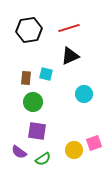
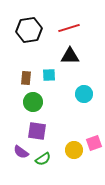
black triangle: rotated 24 degrees clockwise
cyan square: moved 3 px right, 1 px down; rotated 16 degrees counterclockwise
purple semicircle: moved 2 px right
